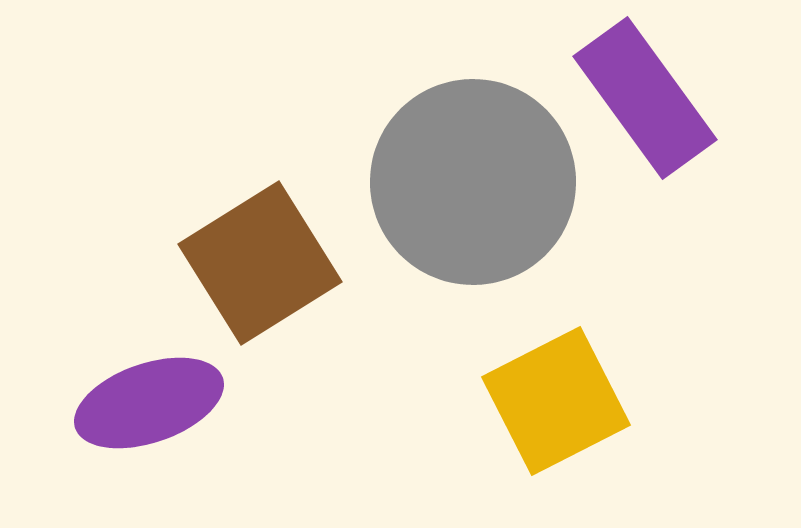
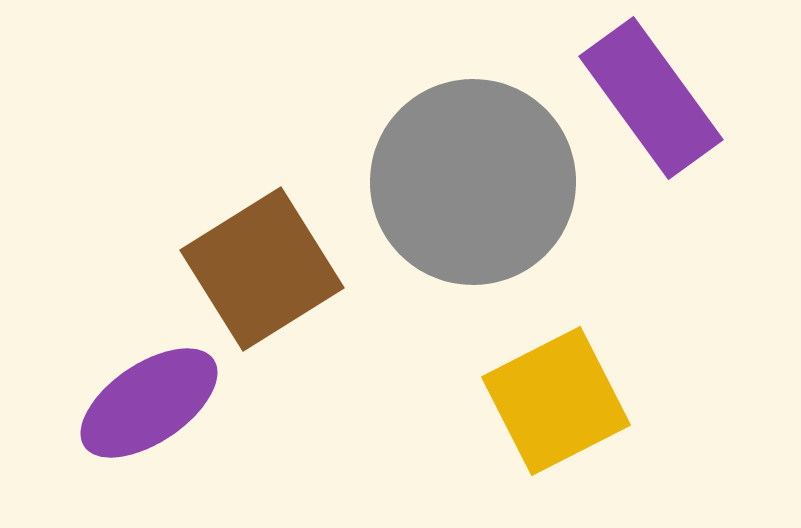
purple rectangle: moved 6 px right
brown square: moved 2 px right, 6 px down
purple ellipse: rotated 15 degrees counterclockwise
